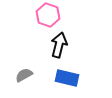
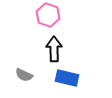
black arrow: moved 5 px left, 4 px down; rotated 15 degrees counterclockwise
gray semicircle: rotated 126 degrees counterclockwise
